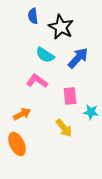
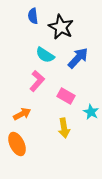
pink L-shape: rotated 95 degrees clockwise
pink rectangle: moved 4 px left; rotated 54 degrees counterclockwise
cyan star: rotated 21 degrees clockwise
yellow arrow: rotated 30 degrees clockwise
